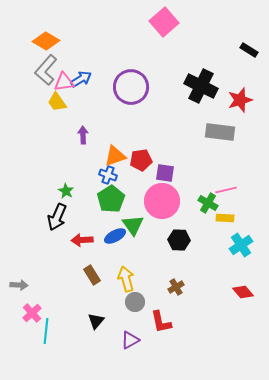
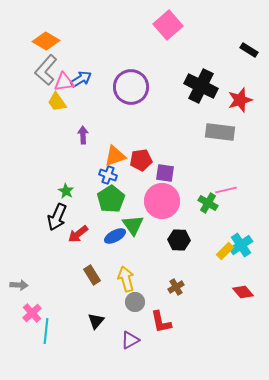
pink square: moved 4 px right, 3 px down
yellow rectangle: moved 33 px down; rotated 48 degrees counterclockwise
red arrow: moved 4 px left, 6 px up; rotated 35 degrees counterclockwise
